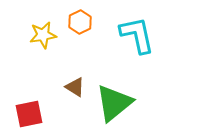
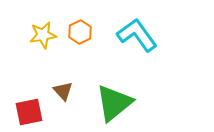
orange hexagon: moved 10 px down
cyan L-shape: rotated 24 degrees counterclockwise
brown triangle: moved 12 px left, 4 px down; rotated 15 degrees clockwise
red square: moved 2 px up
